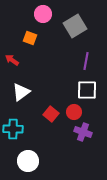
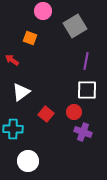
pink circle: moved 3 px up
red square: moved 5 px left
